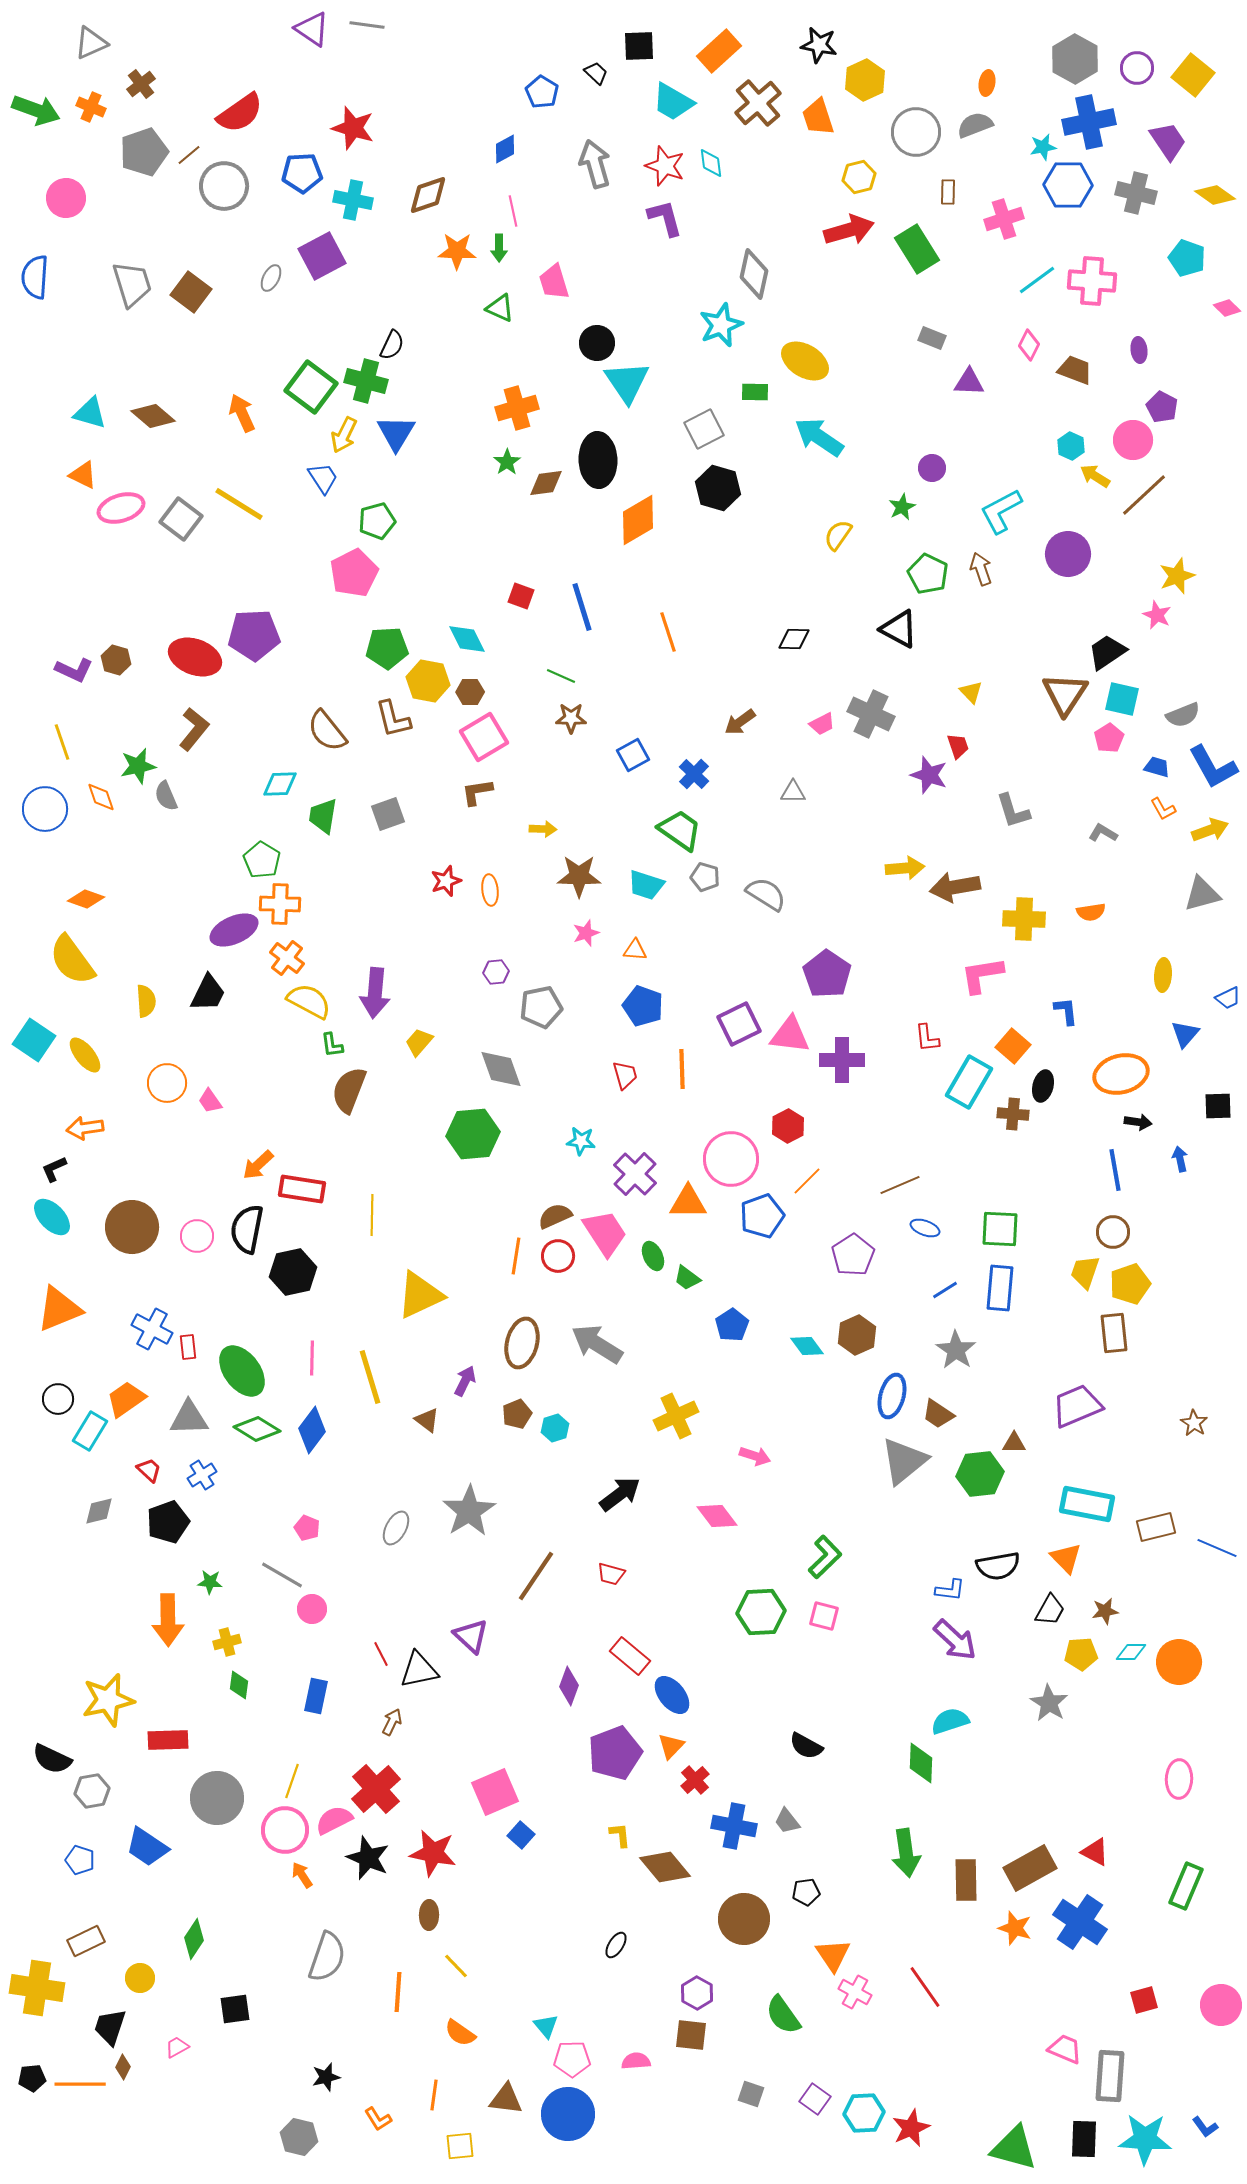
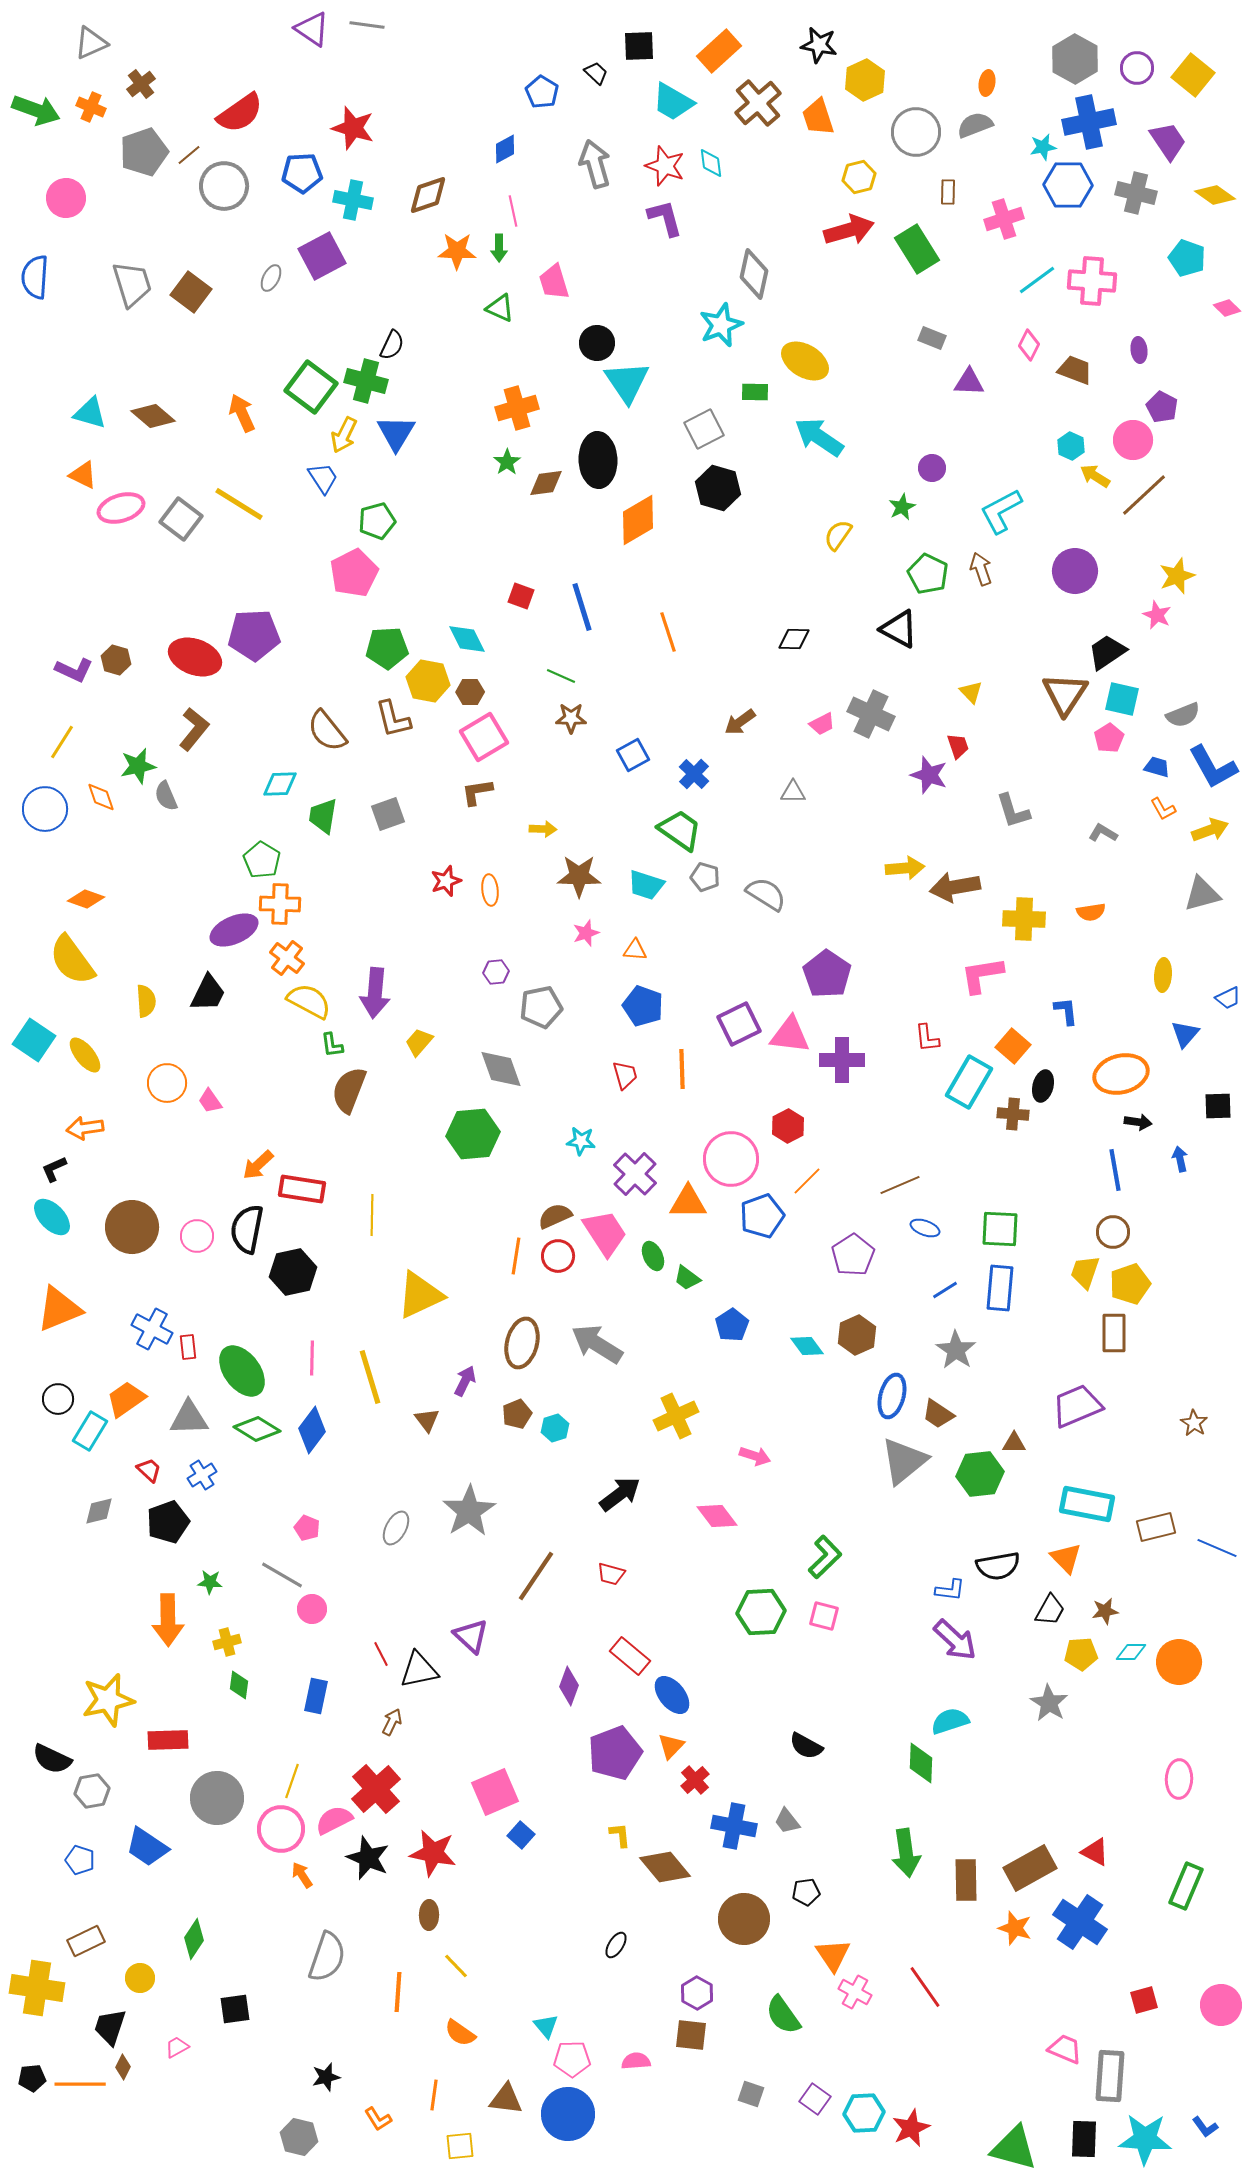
purple circle at (1068, 554): moved 7 px right, 17 px down
yellow line at (62, 742): rotated 51 degrees clockwise
brown rectangle at (1114, 1333): rotated 6 degrees clockwise
brown triangle at (427, 1420): rotated 16 degrees clockwise
pink circle at (285, 1830): moved 4 px left, 1 px up
